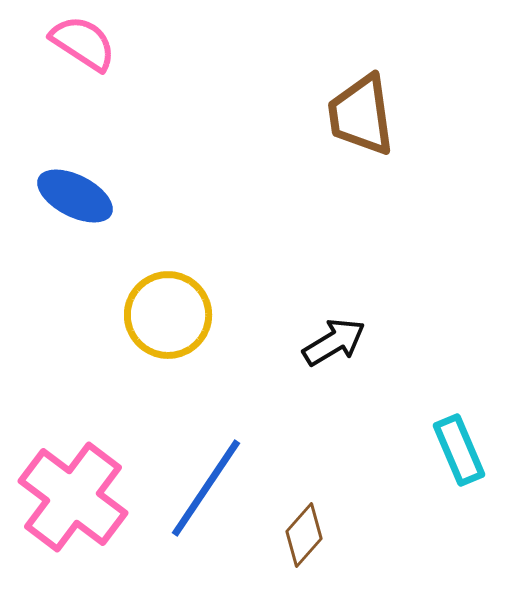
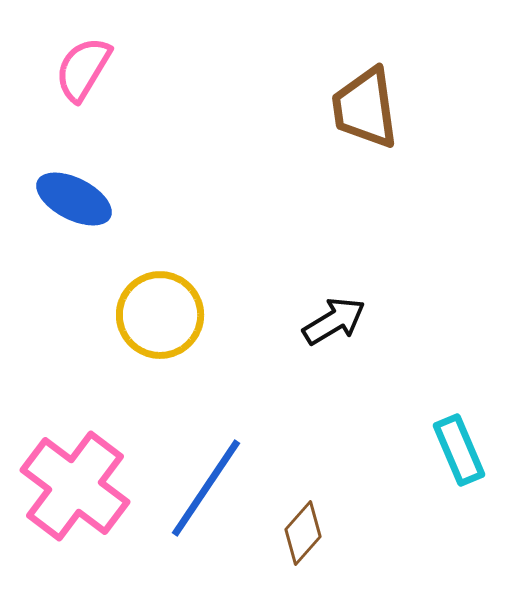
pink semicircle: moved 26 px down; rotated 92 degrees counterclockwise
brown trapezoid: moved 4 px right, 7 px up
blue ellipse: moved 1 px left, 3 px down
yellow circle: moved 8 px left
black arrow: moved 21 px up
pink cross: moved 2 px right, 11 px up
brown diamond: moved 1 px left, 2 px up
